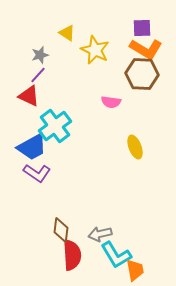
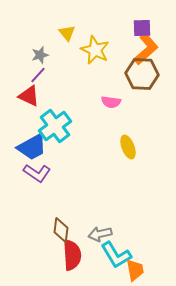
yellow triangle: rotated 18 degrees clockwise
orange L-shape: rotated 72 degrees counterclockwise
yellow ellipse: moved 7 px left
